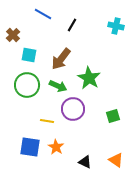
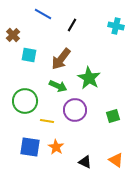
green circle: moved 2 px left, 16 px down
purple circle: moved 2 px right, 1 px down
